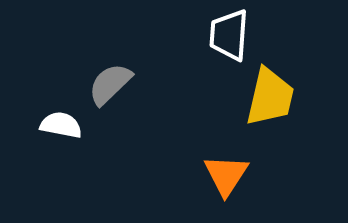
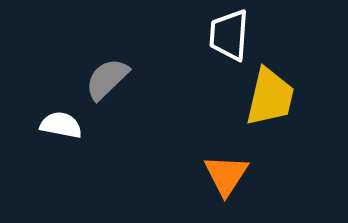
gray semicircle: moved 3 px left, 5 px up
